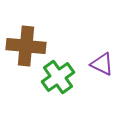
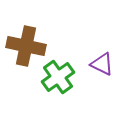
brown cross: rotated 6 degrees clockwise
